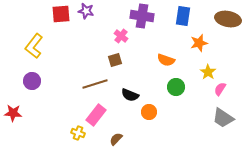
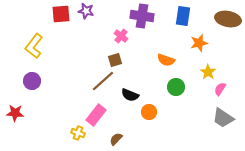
brown line: moved 8 px right, 3 px up; rotated 25 degrees counterclockwise
red star: moved 2 px right
